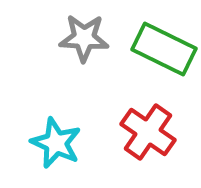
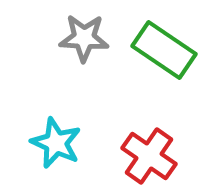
green rectangle: moved 1 px down; rotated 8 degrees clockwise
red cross: moved 1 px right, 24 px down
